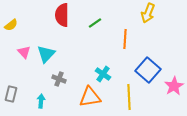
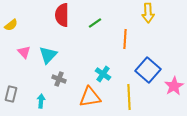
yellow arrow: rotated 24 degrees counterclockwise
cyan triangle: moved 2 px right, 1 px down
